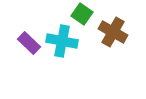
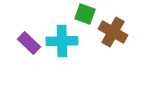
green square: moved 3 px right; rotated 15 degrees counterclockwise
cyan cross: rotated 12 degrees counterclockwise
